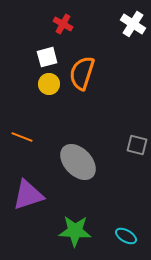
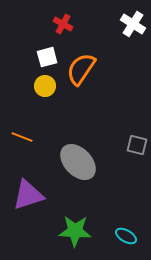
orange semicircle: moved 1 px left, 4 px up; rotated 16 degrees clockwise
yellow circle: moved 4 px left, 2 px down
